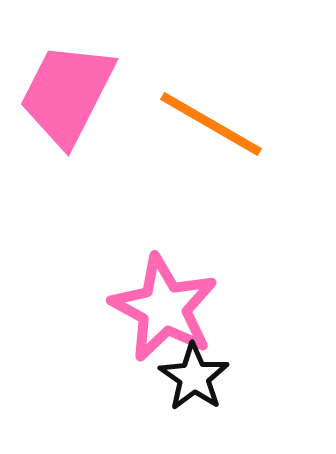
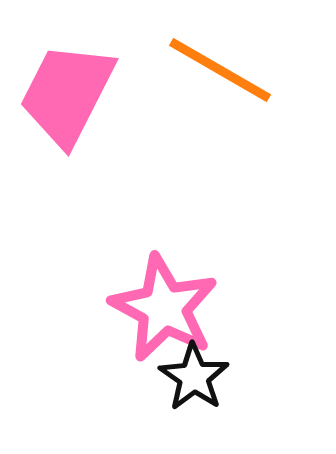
orange line: moved 9 px right, 54 px up
